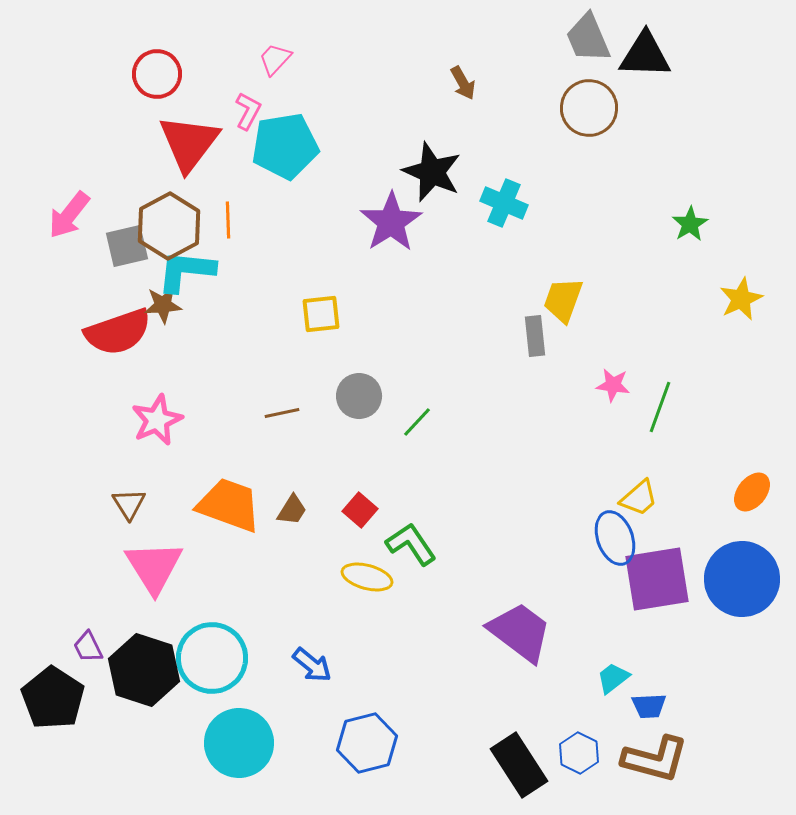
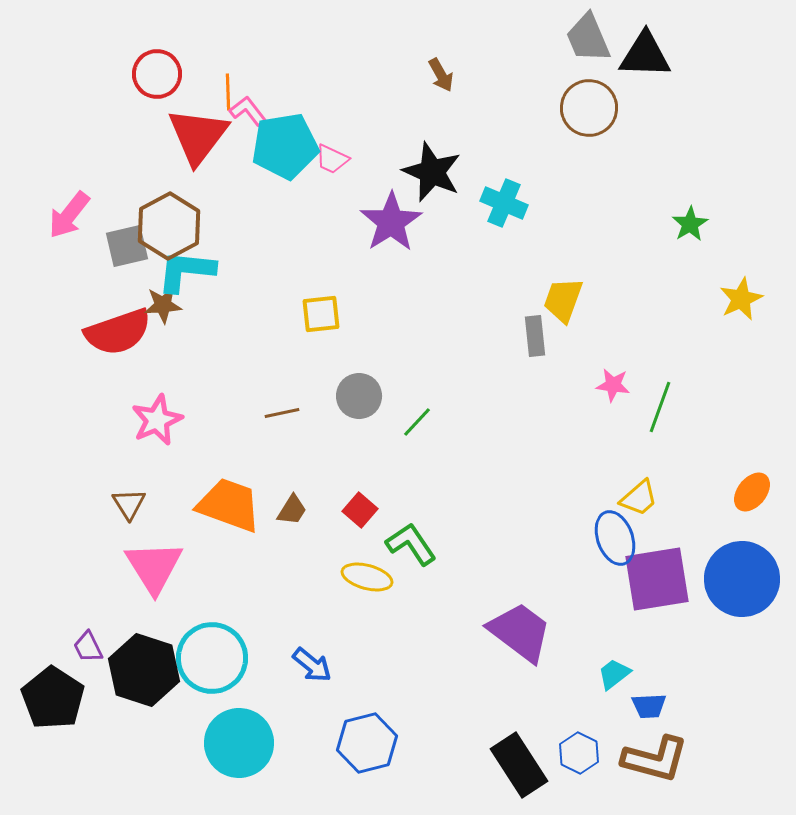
pink trapezoid at (275, 59): moved 57 px right, 100 px down; rotated 108 degrees counterclockwise
brown arrow at (463, 83): moved 22 px left, 8 px up
pink L-shape at (248, 111): rotated 66 degrees counterclockwise
red triangle at (189, 143): moved 9 px right, 7 px up
orange line at (228, 220): moved 128 px up
cyan trapezoid at (613, 678): moved 1 px right, 4 px up
